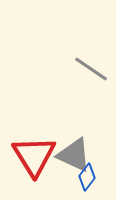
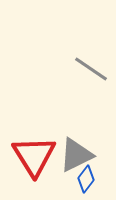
gray triangle: moved 2 px right; rotated 51 degrees counterclockwise
blue diamond: moved 1 px left, 2 px down
